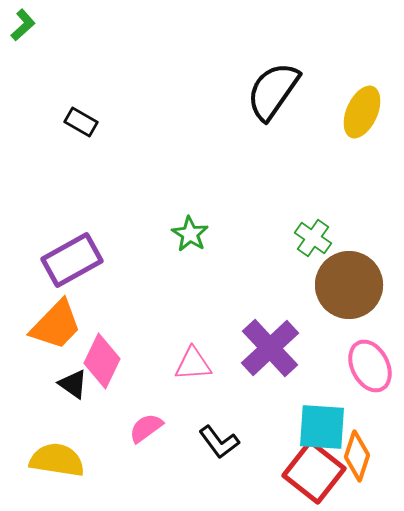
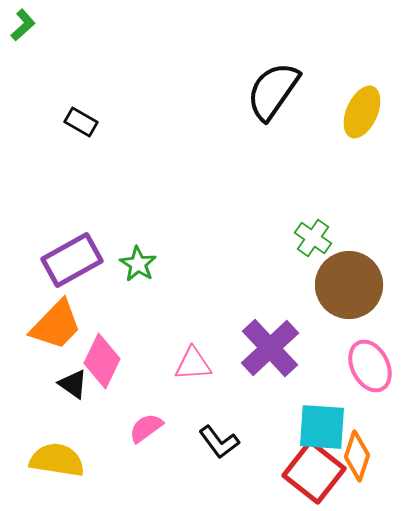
green star: moved 52 px left, 30 px down
